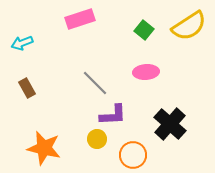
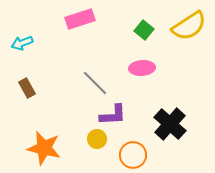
pink ellipse: moved 4 px left, 4 px up
